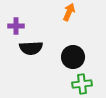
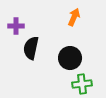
orange arrow: moved 5 px right, 5 px down
black semicircle: rotated 105 degrees clockwise
black circle: moved 3 px left, 1 px down
